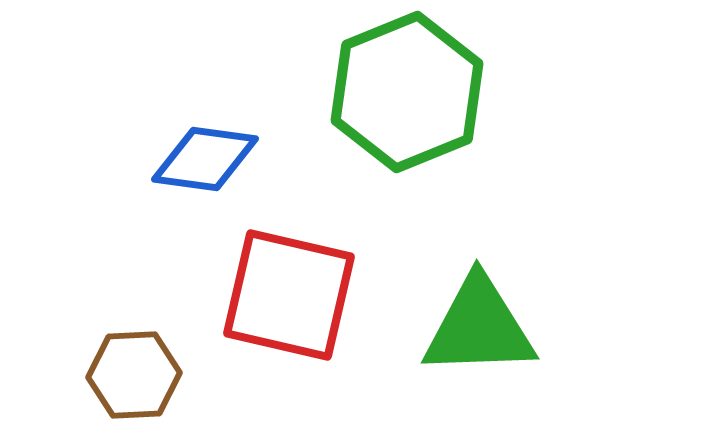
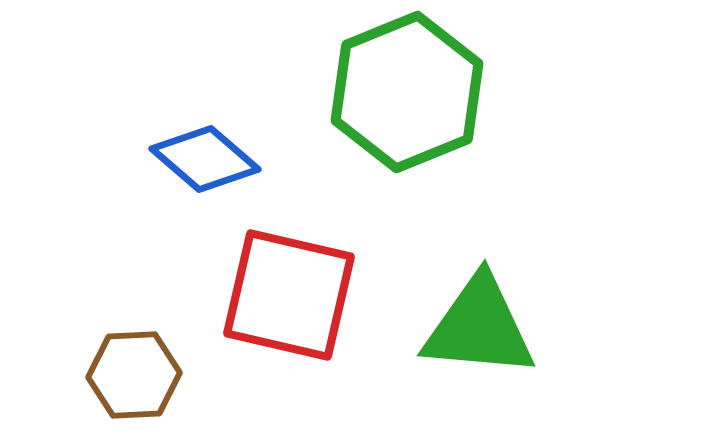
blue diamond: rotated 33 degrees clockwise
green triangle: rotated 7 degrees clockwise
